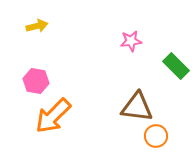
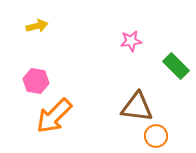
orange arrow: moved 1 px right
